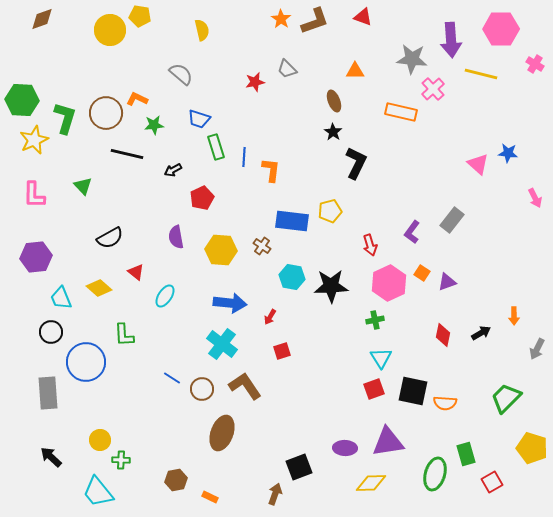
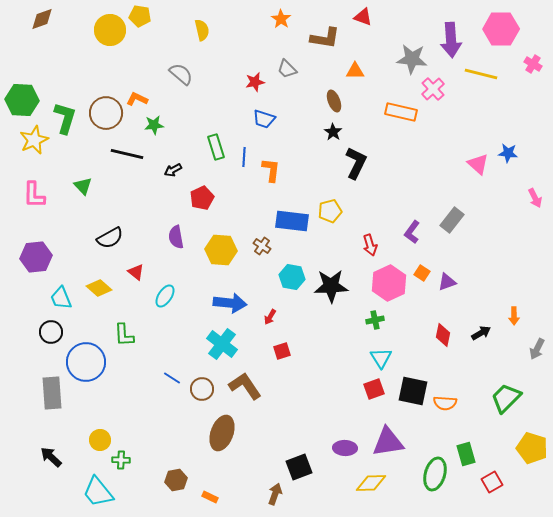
brown L-shape at (315, 21): moved 10 px right, 17 px down; rotated 28 degrees clockwise
pink cross at (535, 64): moved 2 px left
blue trapezoid at (199, 119): moved 65 px right
gray rectangle at (48, 393): moved 4 px right
